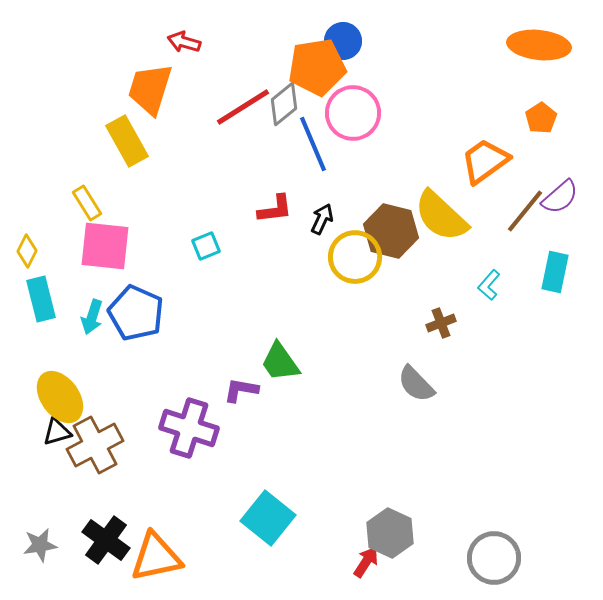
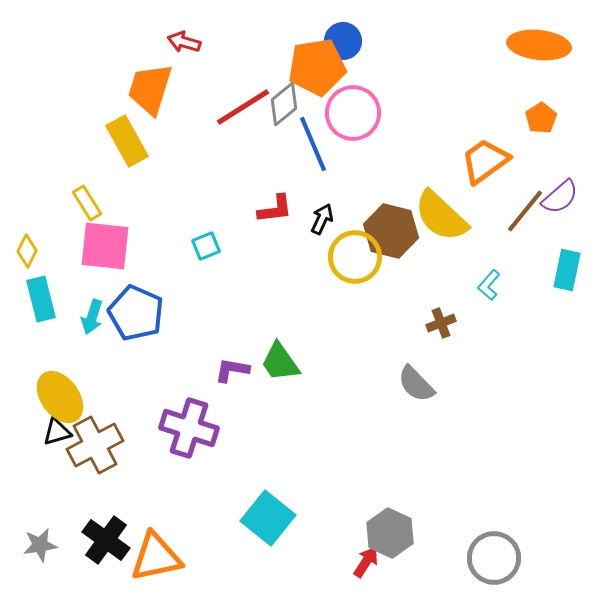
cyan rectangle at (555, 272): moved 12 px right, 2 px up
purple L-shape at (241, 390): moved 9 px left, 20 px up
